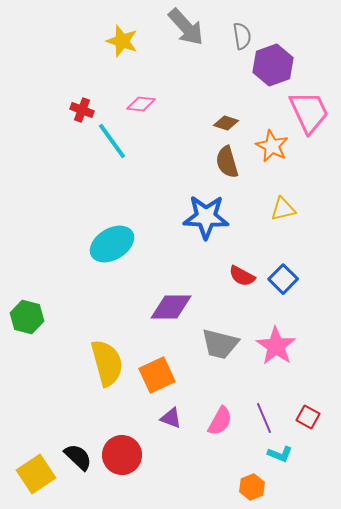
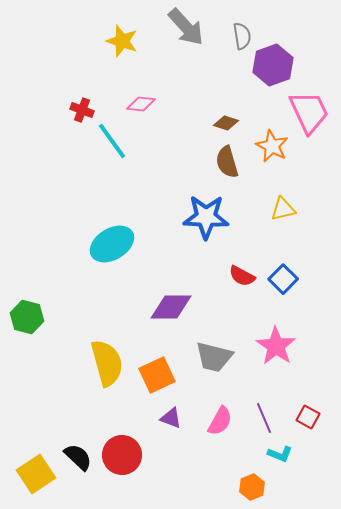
gray trapezoid: moved 6 px left, 13 px down
